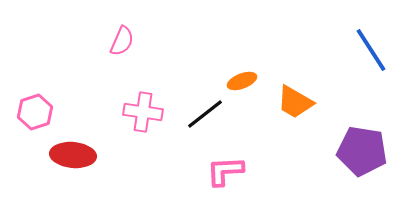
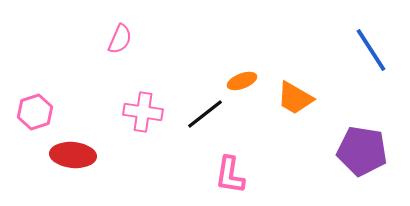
pink semicircle: moved 2 px left, 2 px up
orange trapezoid: moved 4 px up
pink L-shape: moved 5 px right, 4 px down; rotated 78 degrees counterclockwise
